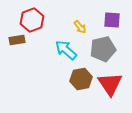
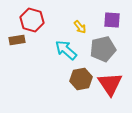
red hexagon: rotated 25 degrees counterclockwise
